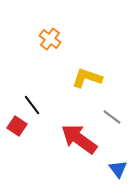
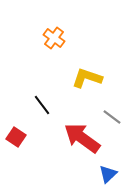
orange cross: moved 4 px right, 1 px up
black line: moved 10 px right
red square: moved 1 px left, 11 px down
red arrow: moved 3 px right, 1 px up
blue triangle: moved 10 px left, 5 px down; rotated 24 degrees clockwise
